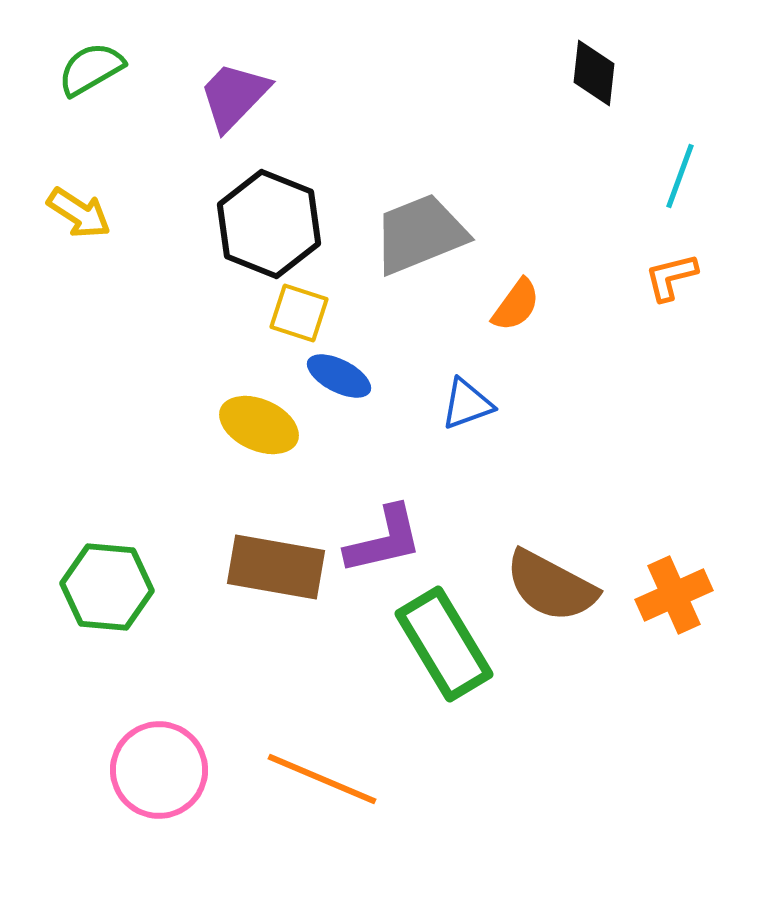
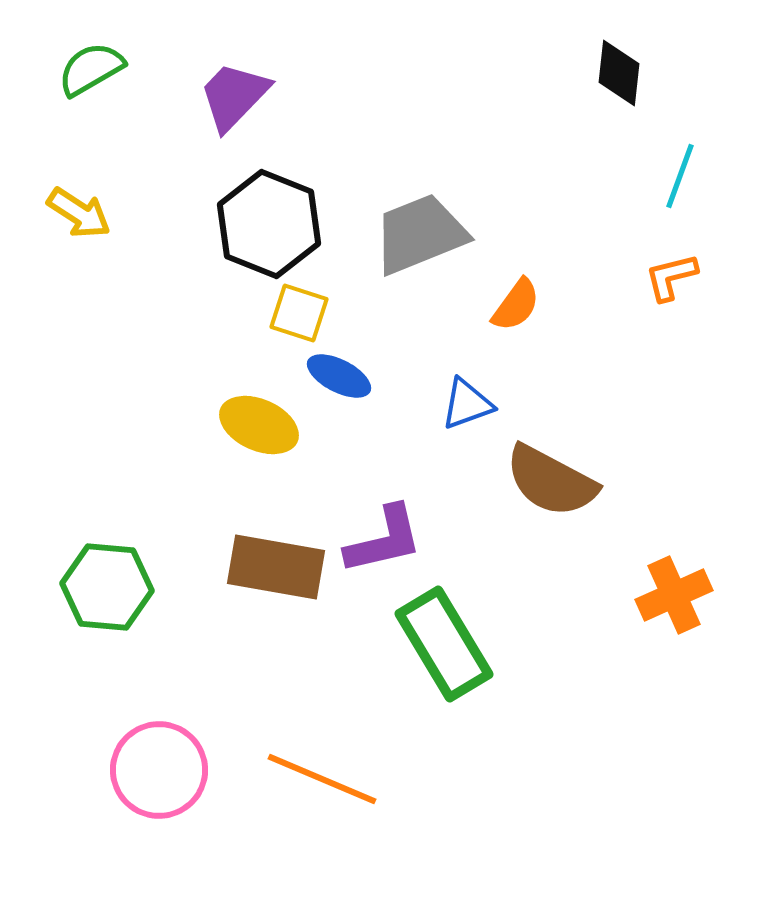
black diamond: moved 25 px right
brown semicircle: moved 105 px up
